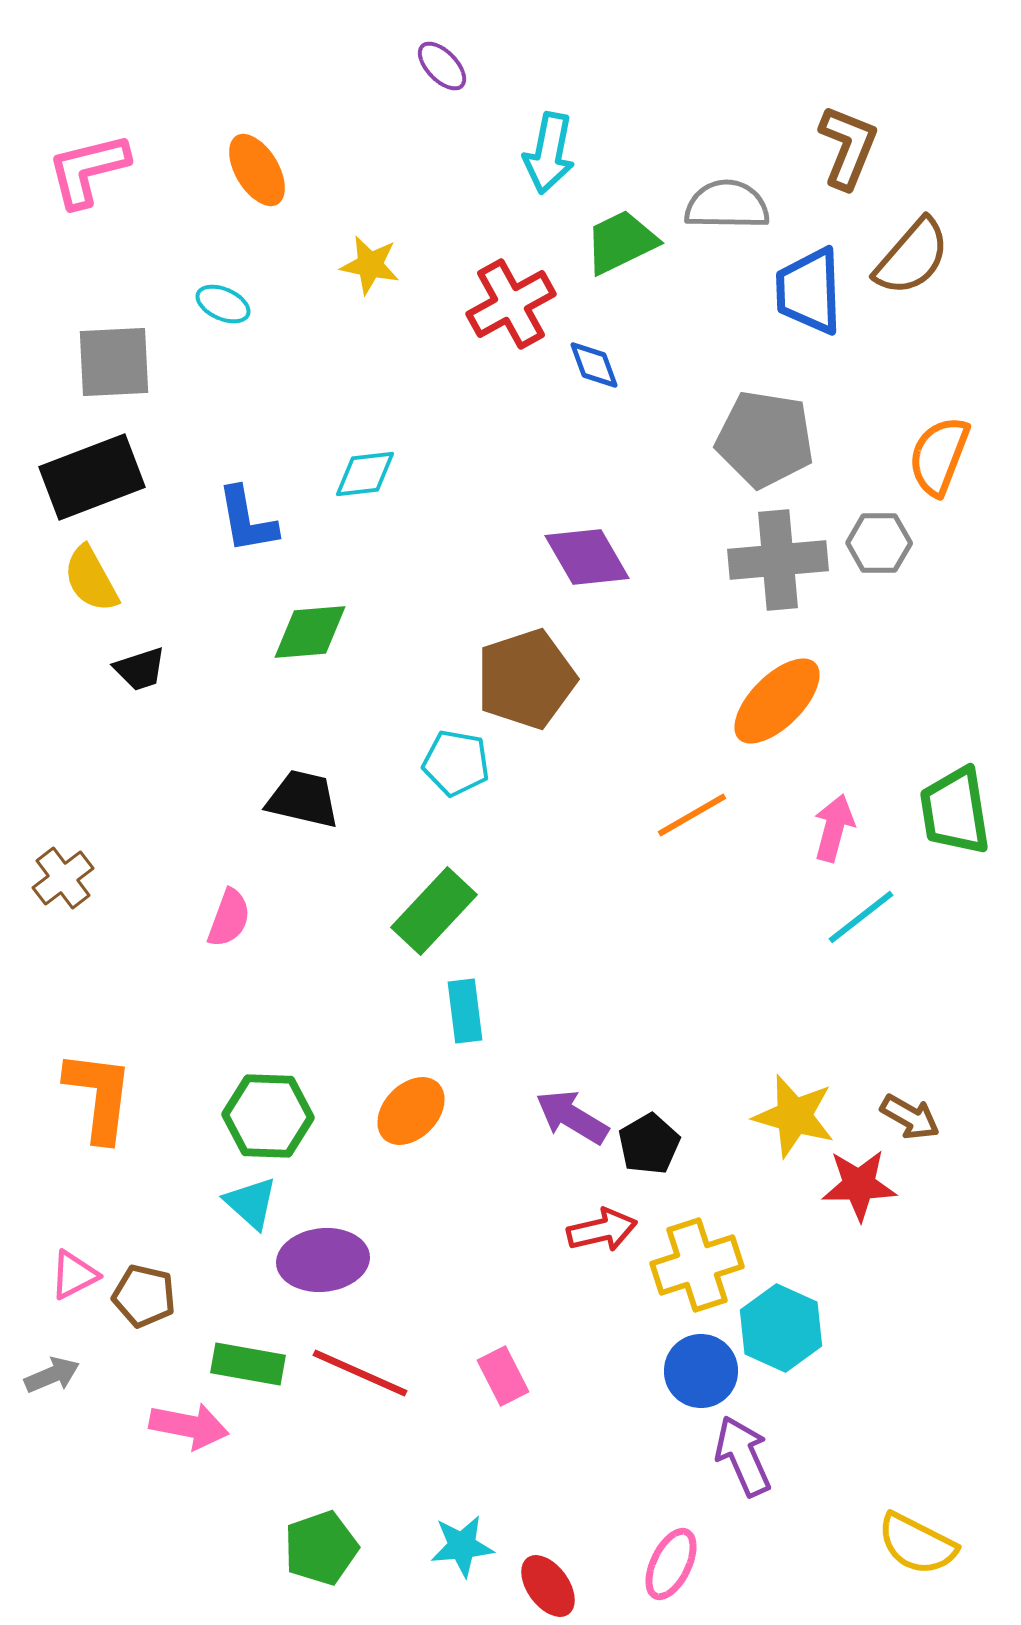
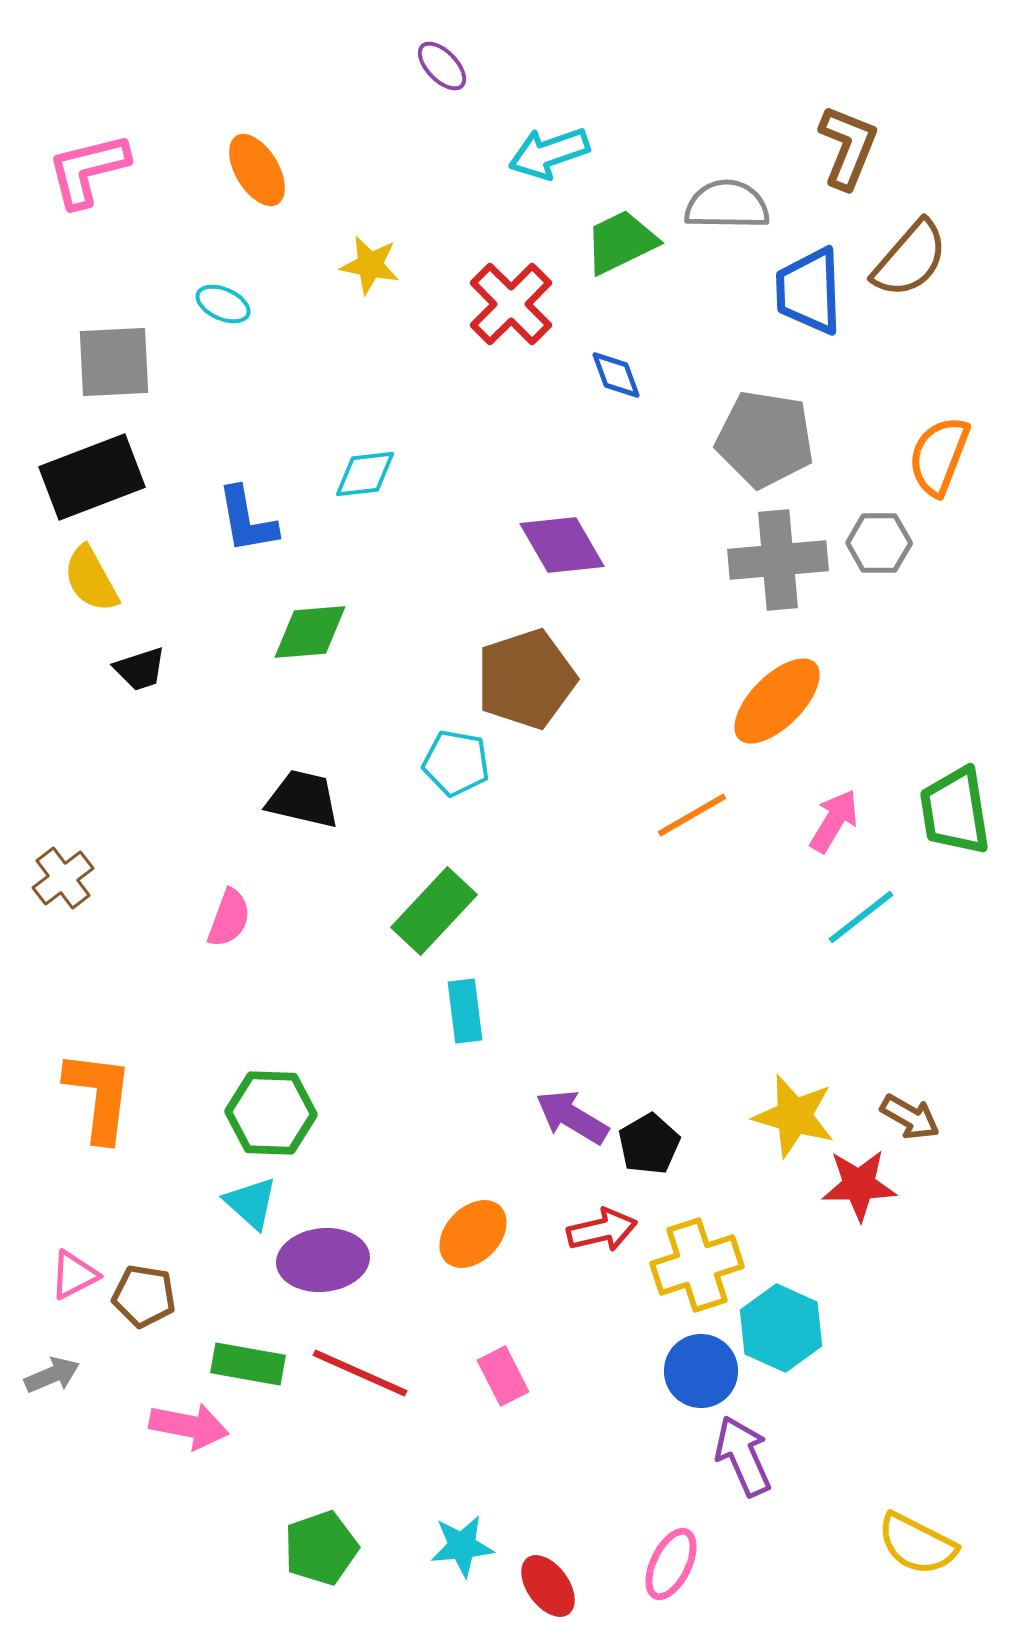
cyan arrow at (549, 153): rotated 60 degrees clockwise
brown semicircle at (912, 257): moved 2 px left, 2 px down
red cross at (511, 304): rotated 16 degrees counterclockwise
blue diamond at (594, 365): moved 22 px right, 10 px down
purple diamond at (587, 557): moved 25 px left, 12 px up
pink arrow at (834, 828): moved 7 px up; rotated 16 degrees clockwise
orange ellipse at (411, 1111): moved 62 px right, 123 px down
green hexagon at (268, 1116): moved 3 px right, 3 px up
brown pentagon at (144, 1296): rotated 4 degrees counterclockwise
